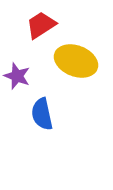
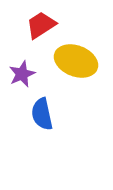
purple star: moved 5 px right, 2 px up; rotated 28 degrees clockwise
